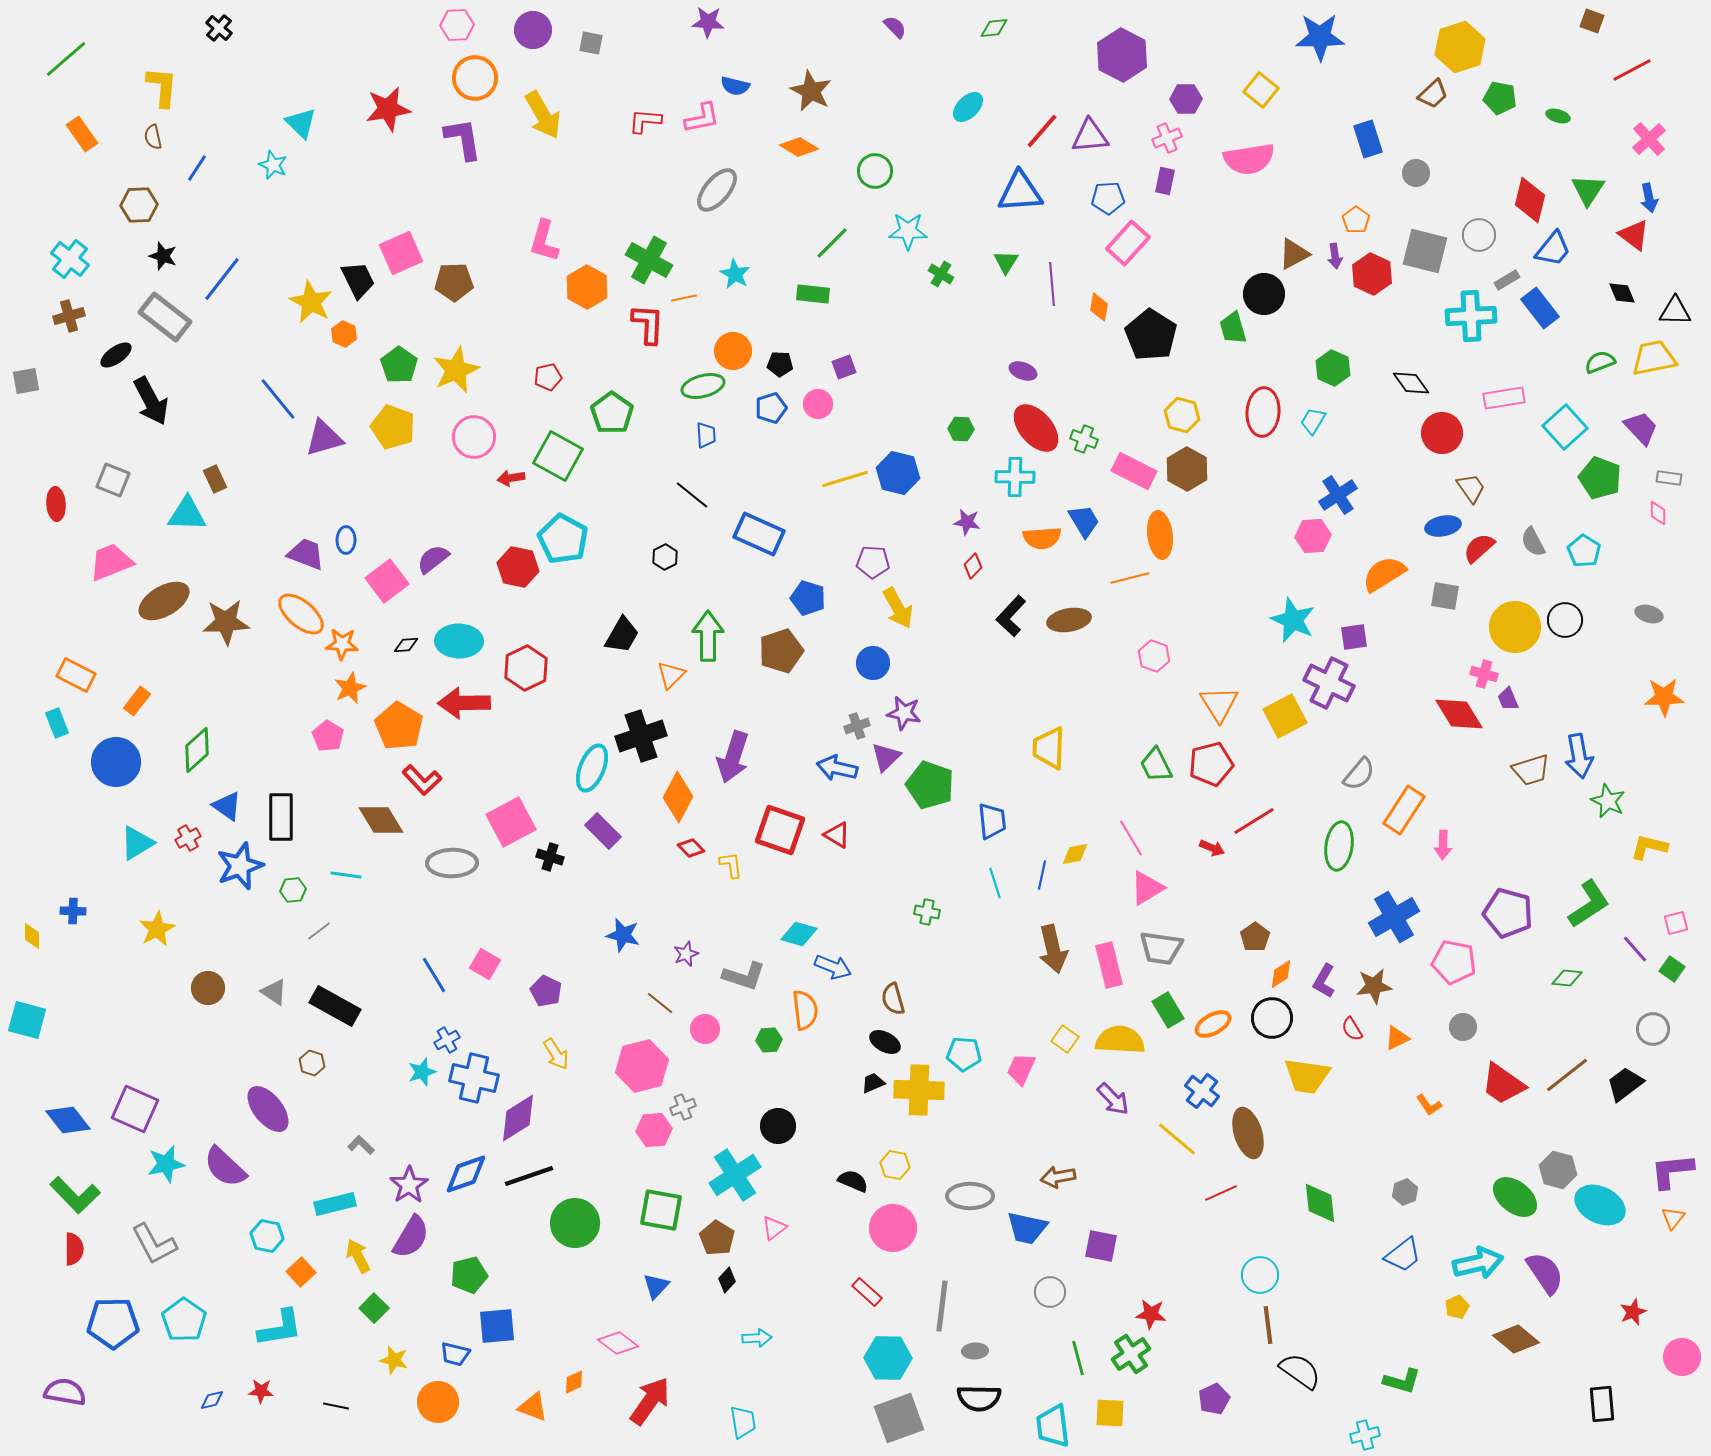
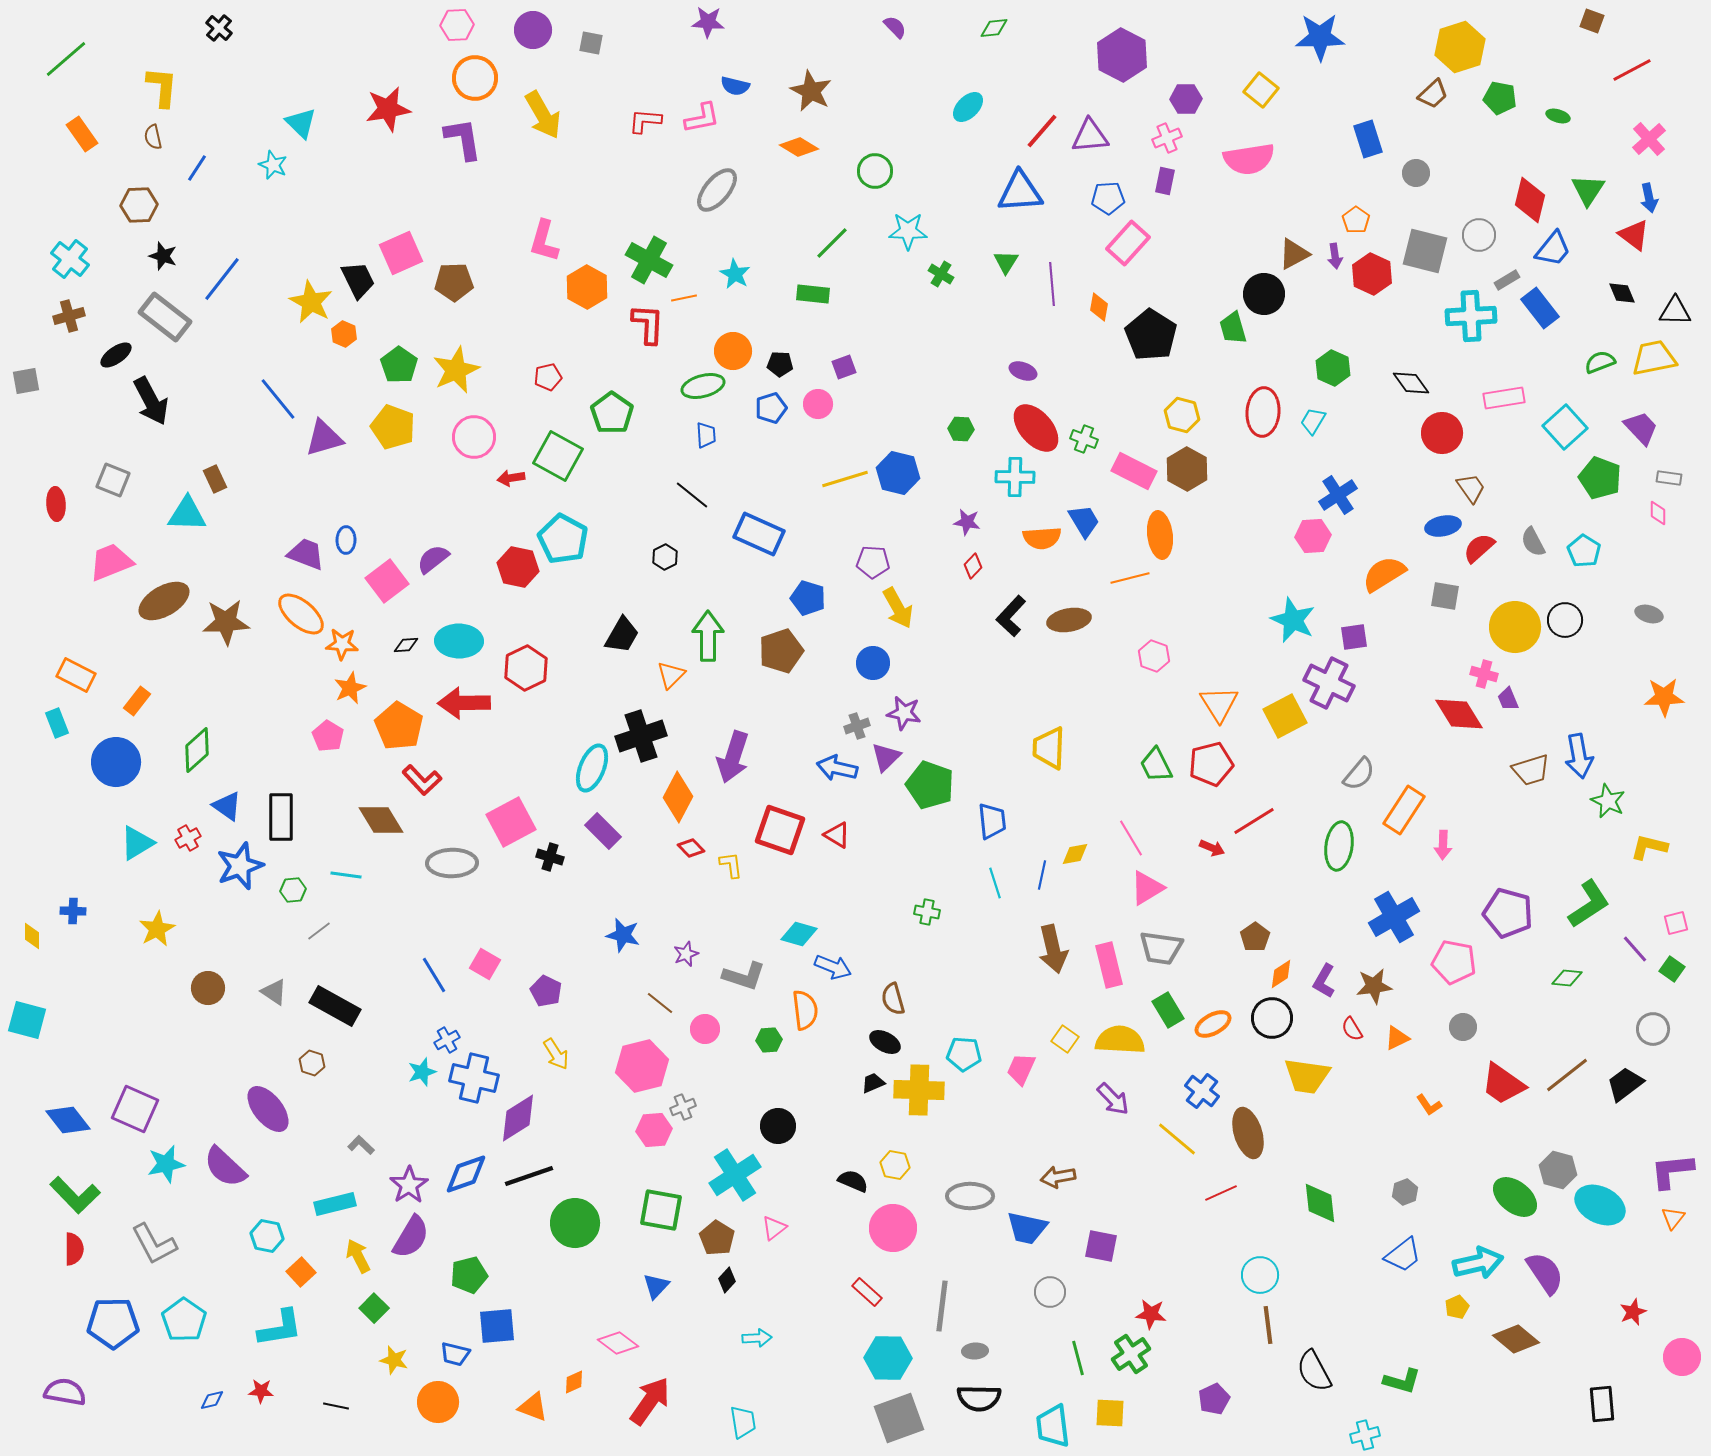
black semicircle at (1300, 1371): moved 14 px right; rotated 153 degrees counterclockwise
